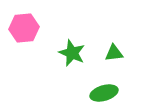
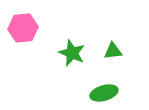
pink hexagon: moved 1 px left
green triangle: moved 1 px left, 2 px up
